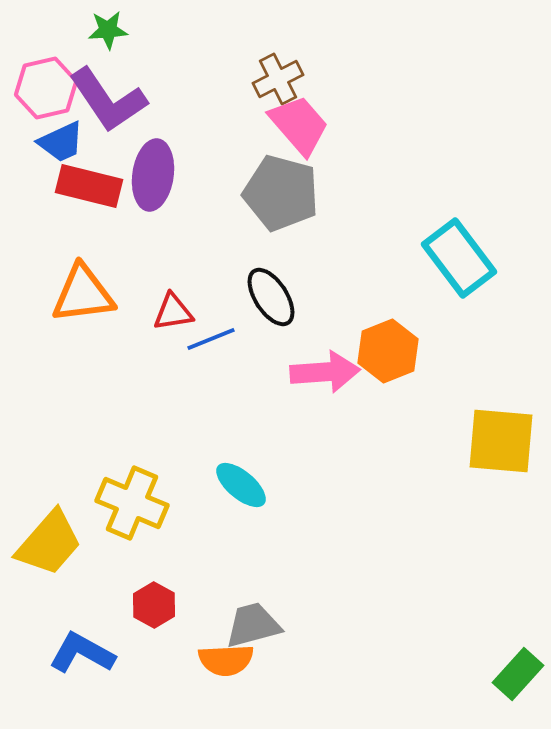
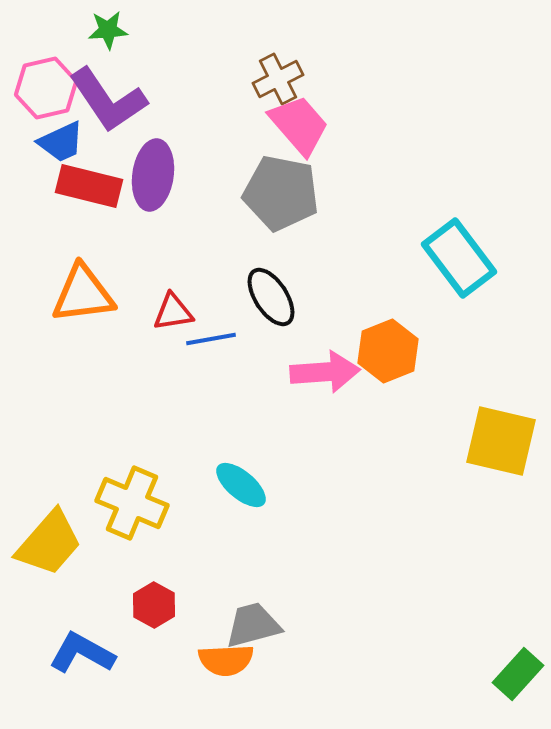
gray pentagon: rotated 4 degrees counterclockwise
blue line: rotated 12 degrees clockwise
yellow square: rotated 8 degrees clockwise
